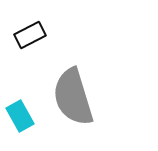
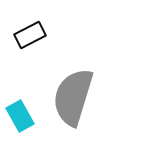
gray semicircle: rotated 34 degrees clockwise
